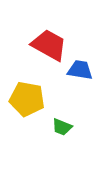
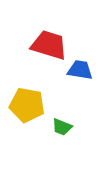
red trapezoid: rotated 12 degrees counterclockwise
yellow pentagon: moved 6 px down
